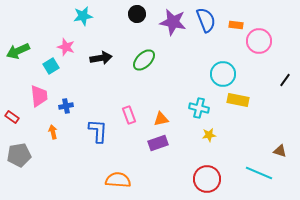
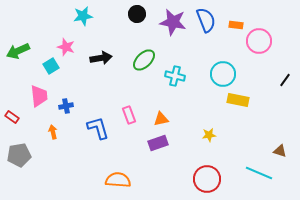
cyan cross: moved 24 px left, 32 px up
blue L-shape: moved 3 px up; rotated 20 degrees counterclockwise
